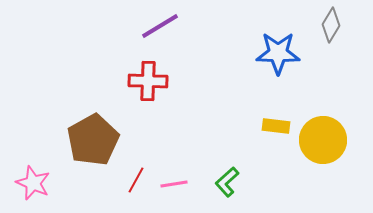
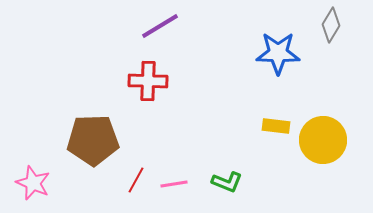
brown pentagon: rotated 27 degrees clockwise
green L-shape: rotated 116 degrees counterclockwise
